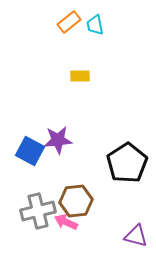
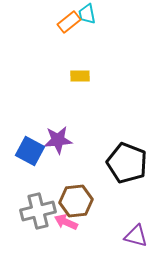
cyan trapezoid: moved 8 px left, 11 px up
black pentagon: rotated 18 degrees counterclockwise
